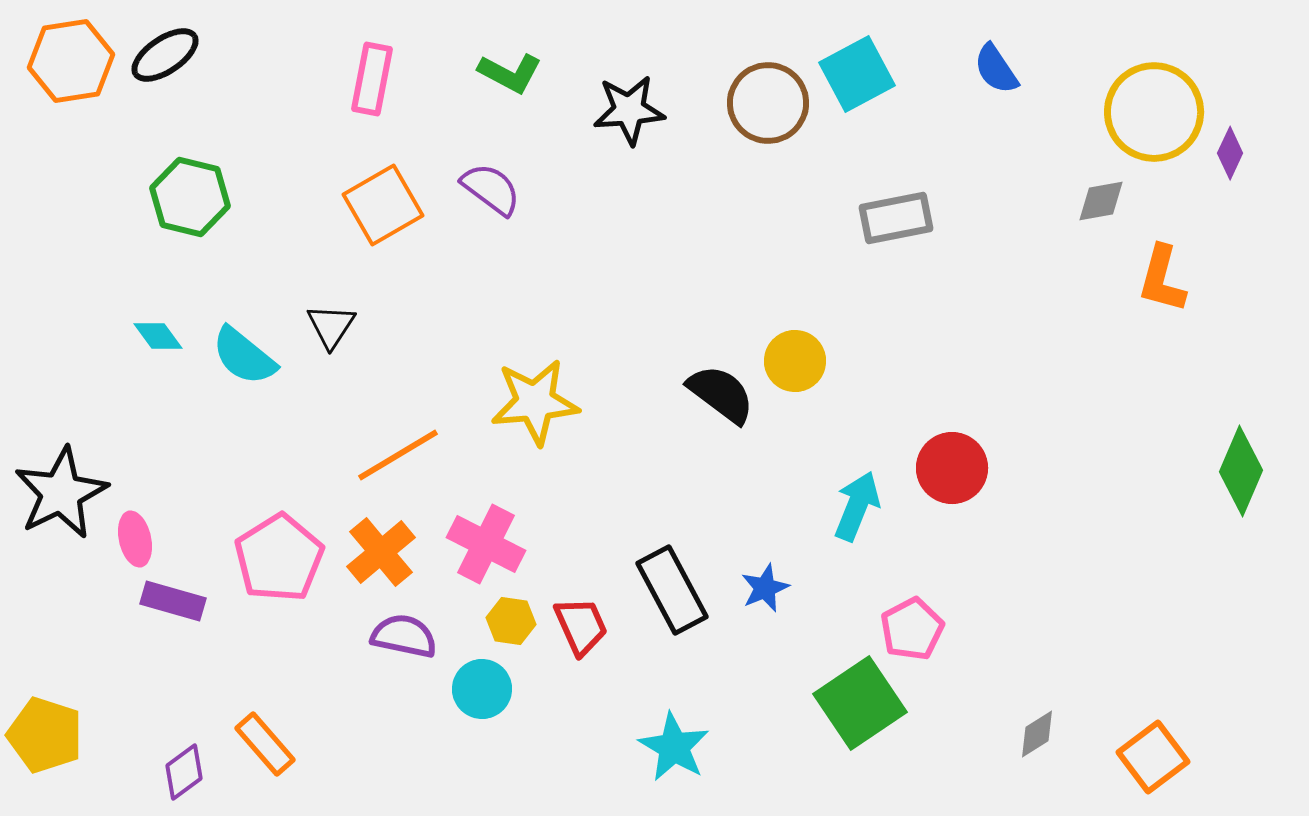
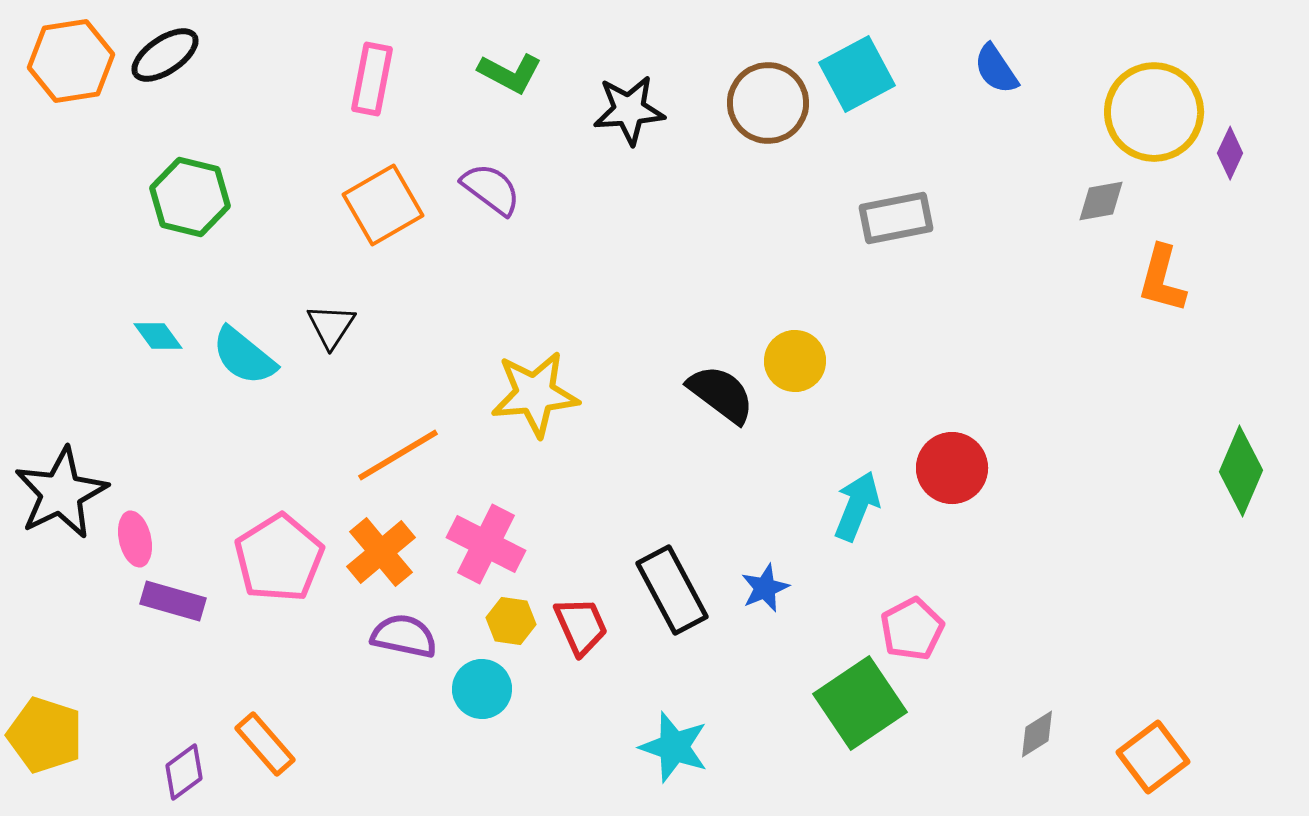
yellow star at (535, 402): moved 8 px up
cyan star at (674, 747): rotated 12 degrees counterclockwise
